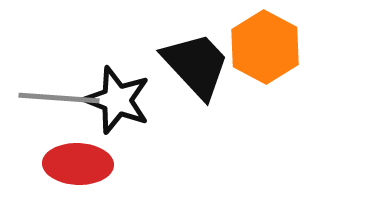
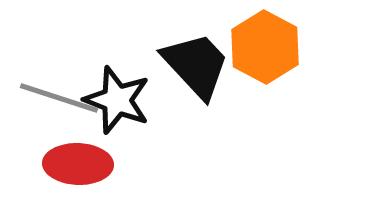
gray line: rotated 14 degrees clockwise
